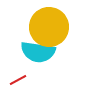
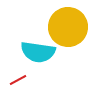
yellow circle: moved 19 px right
